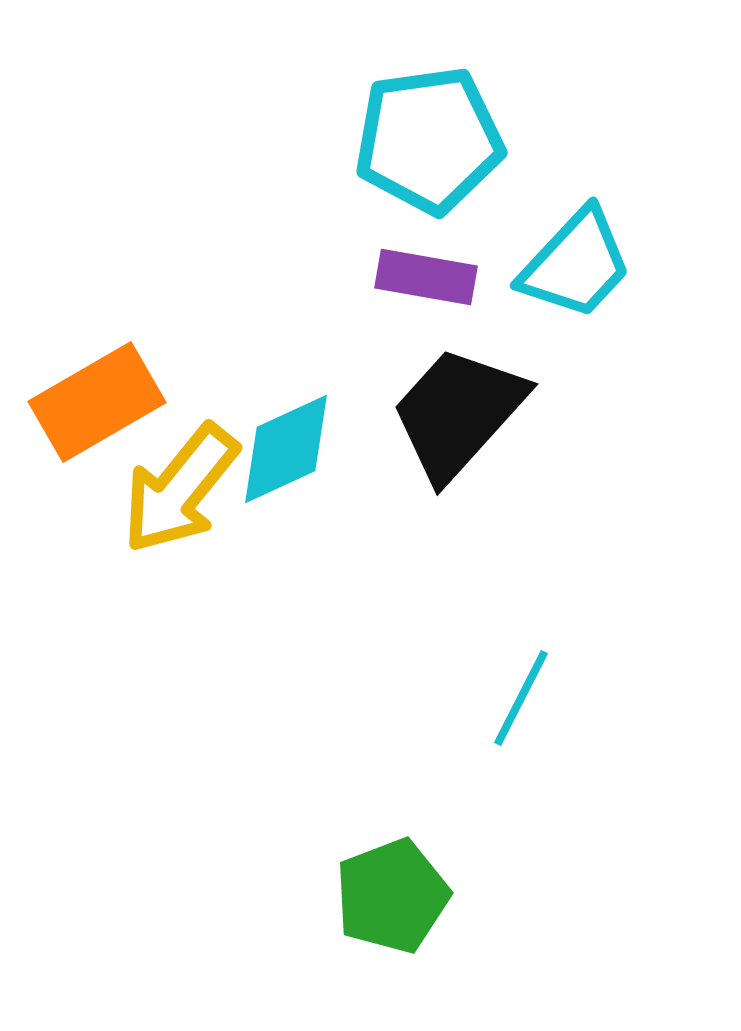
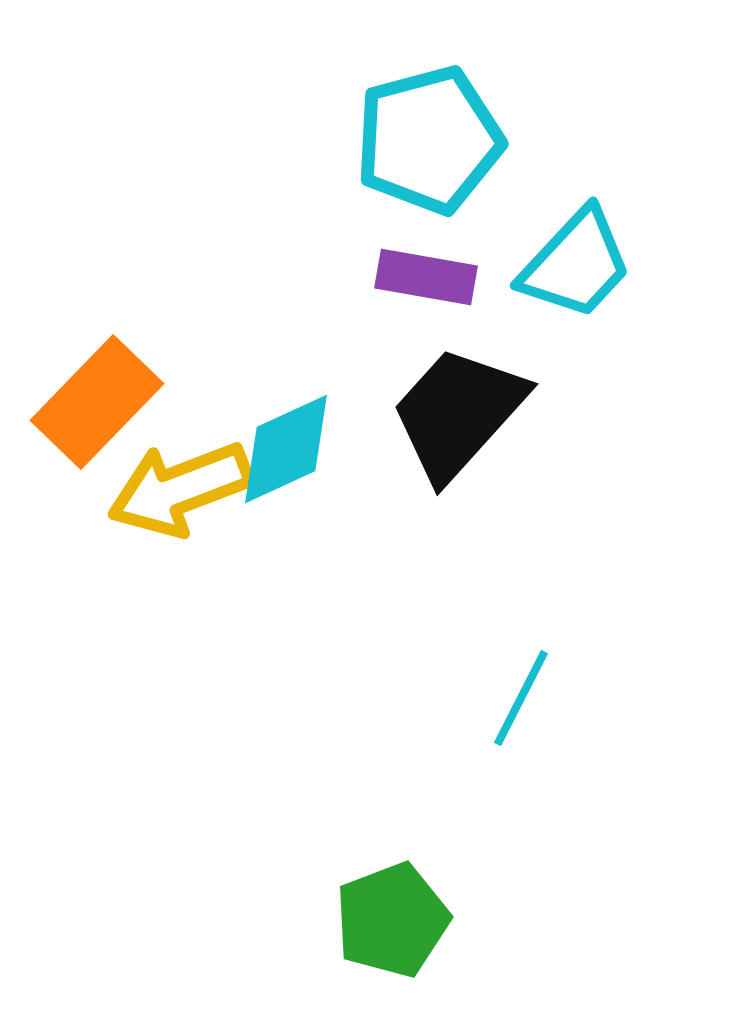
cyan pentagon: rotated 7 degrees counterclockwise
orange rectangle: rotated 16 degrees counterclockwise
yellow arrow: rotated 30 degrees clockwise
green pentagon: moved 24 px down
